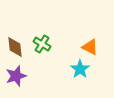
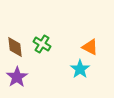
purple star: moved 1 px right, 1 px down; rotated 15 degrees counterclockwise
